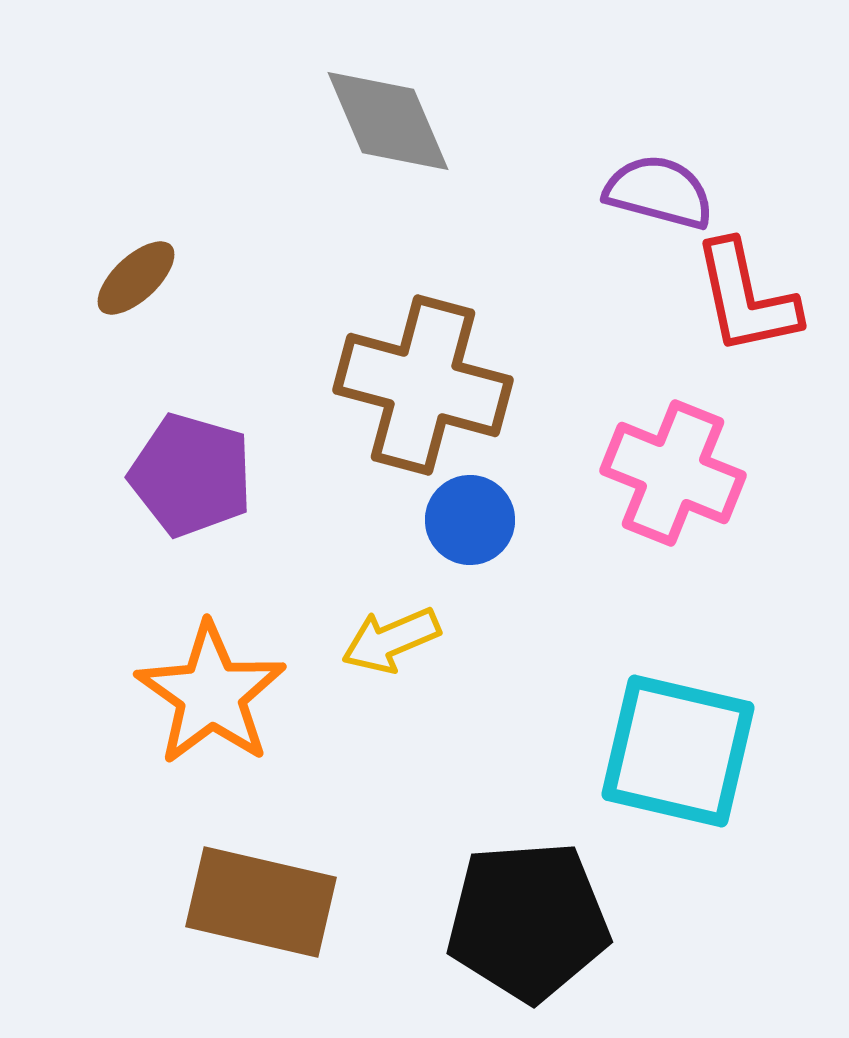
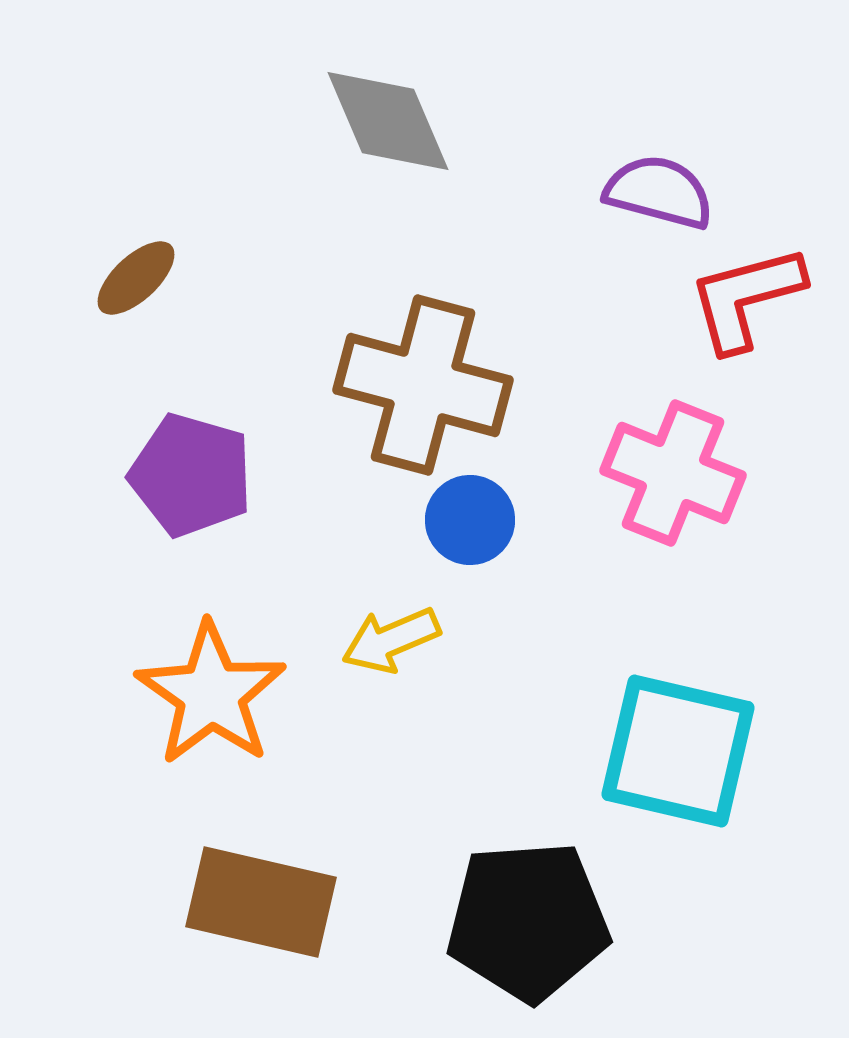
red L-shape: rotated 87 degrees clockwise
